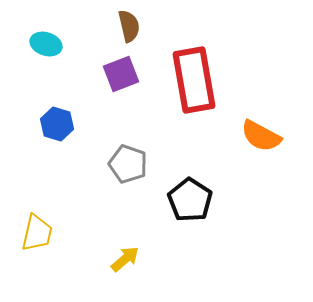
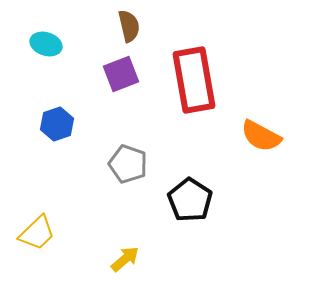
blue hexagon: rotated 24 degrees clockwise
yellow trapezoid: rotated 33 degrees clockwise
